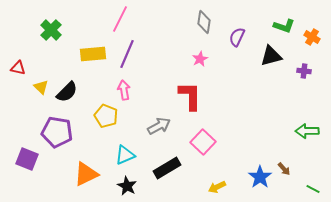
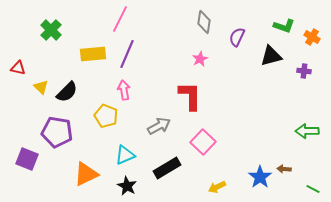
brown arrow: rotated 136 degrees clockwise
